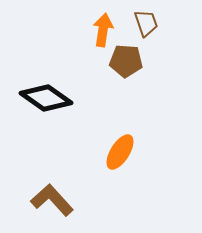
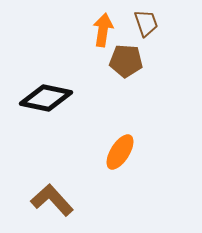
black diamond: rotated 24 degrees counterclockwise
